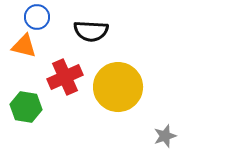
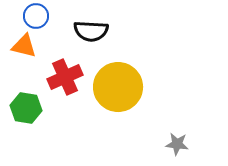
blue circle: moved 1 px left, 1 px up
green hexagon: moved 1 px down
gray star: moved 12 px right, 8 px down; rotated 25 degrees clockwise
